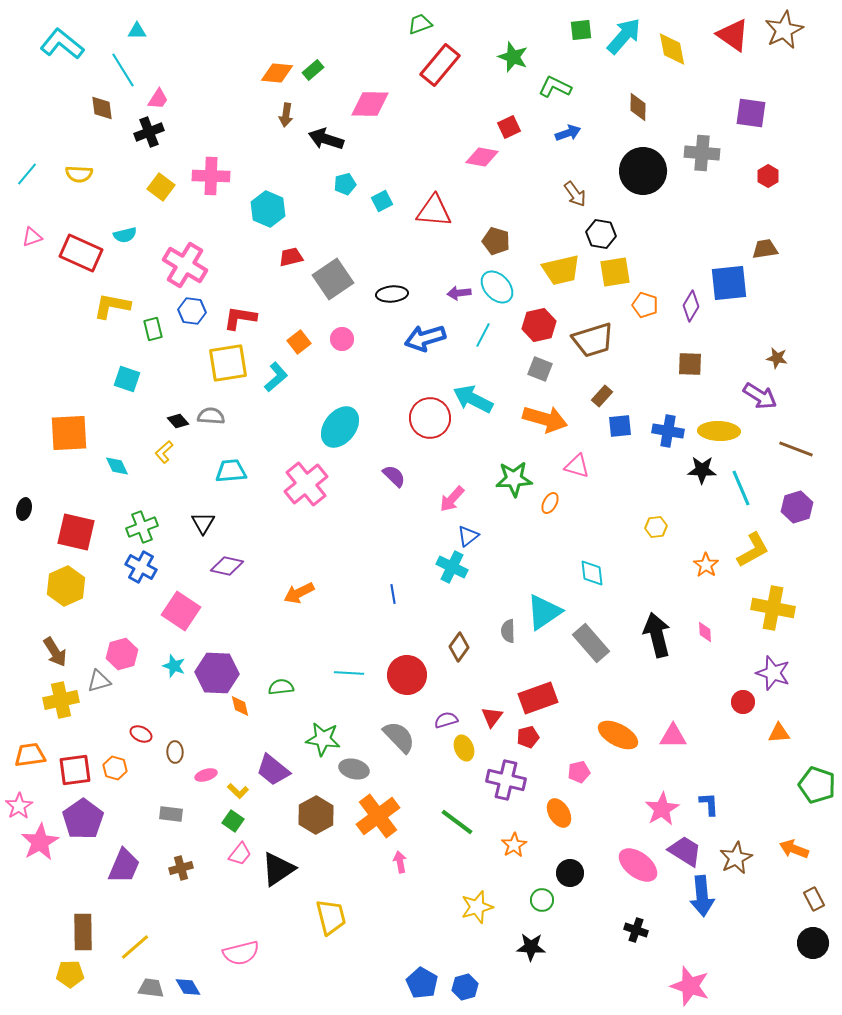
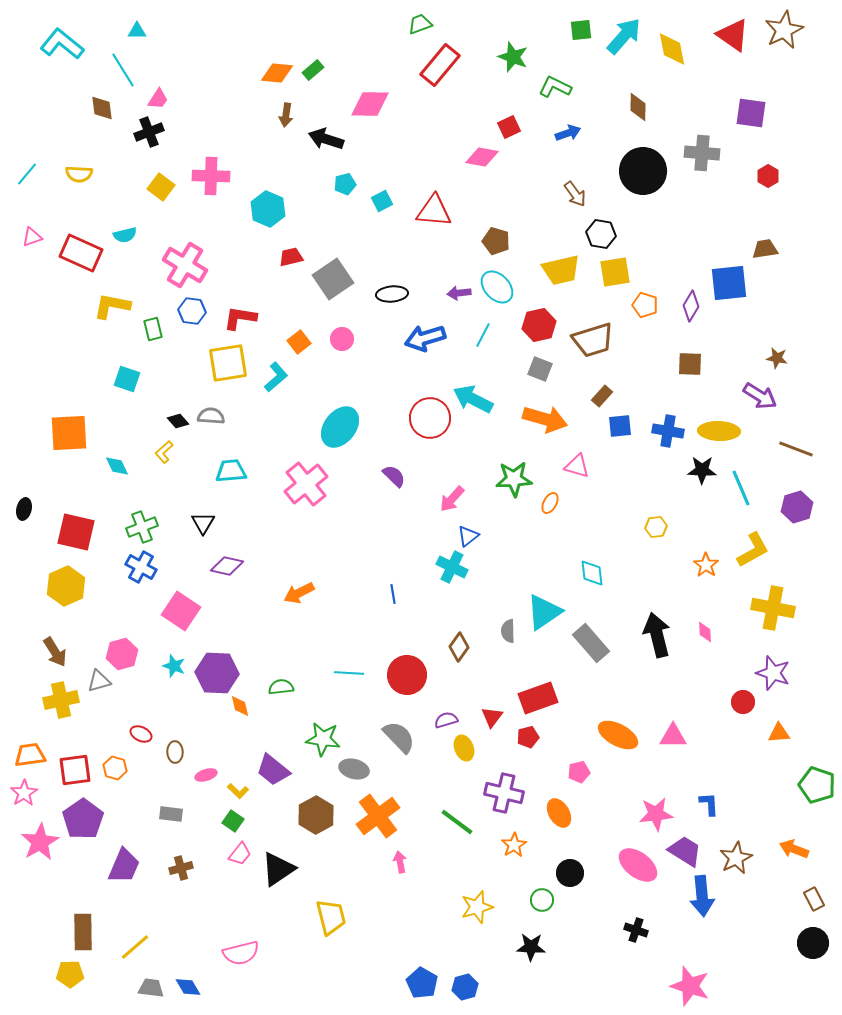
purple cross at (506, 780): moved 2 px left, 13 px down
pink star at (19, 806): moved 5 px right, 13 px up
pink star at (662, 809): moved 6 px left, 5 px down; rotated 24 degrees clockwise
